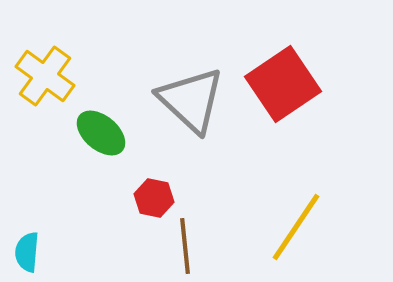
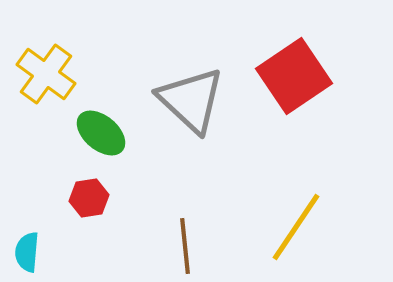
yellow cross: moved 1 px right, 2 px up
red square: moved 11 px right, 8 px up
red hexagon: moved 65 px left; rotated 21 degrees counterclockwise
